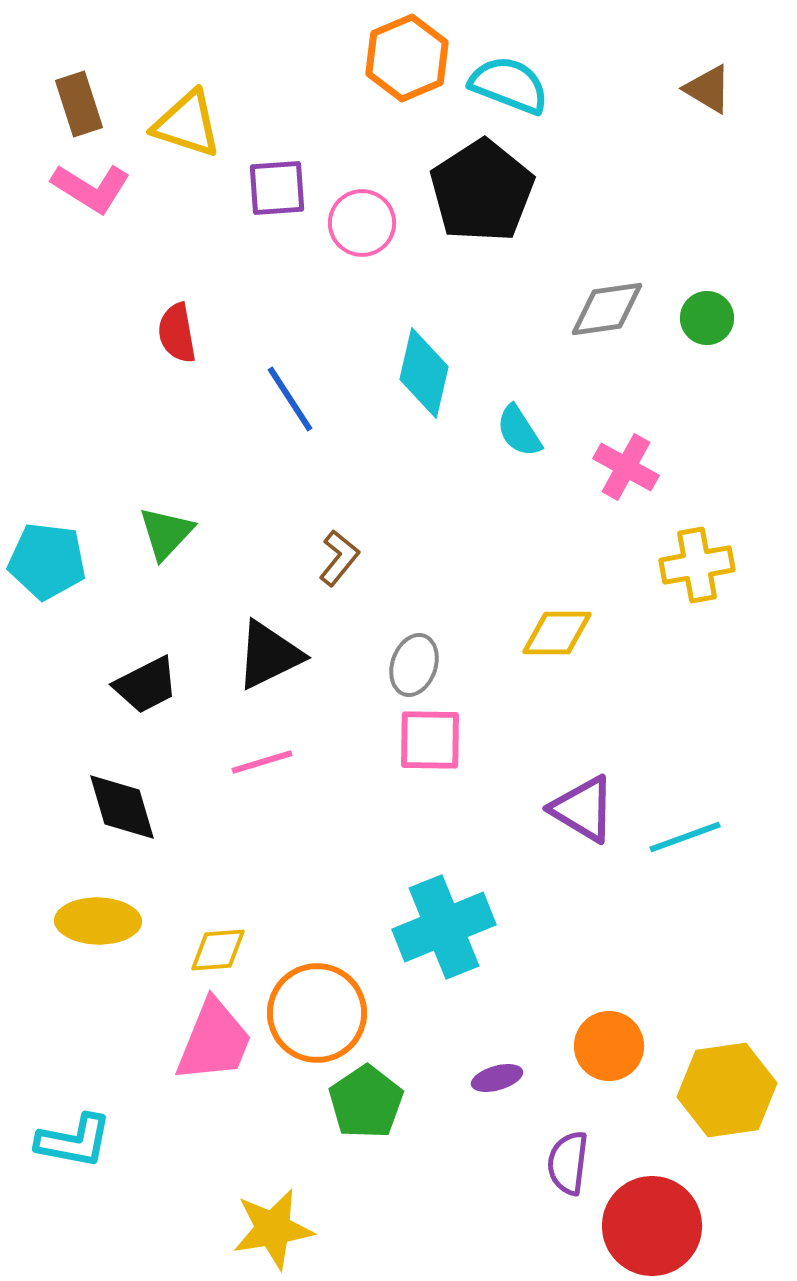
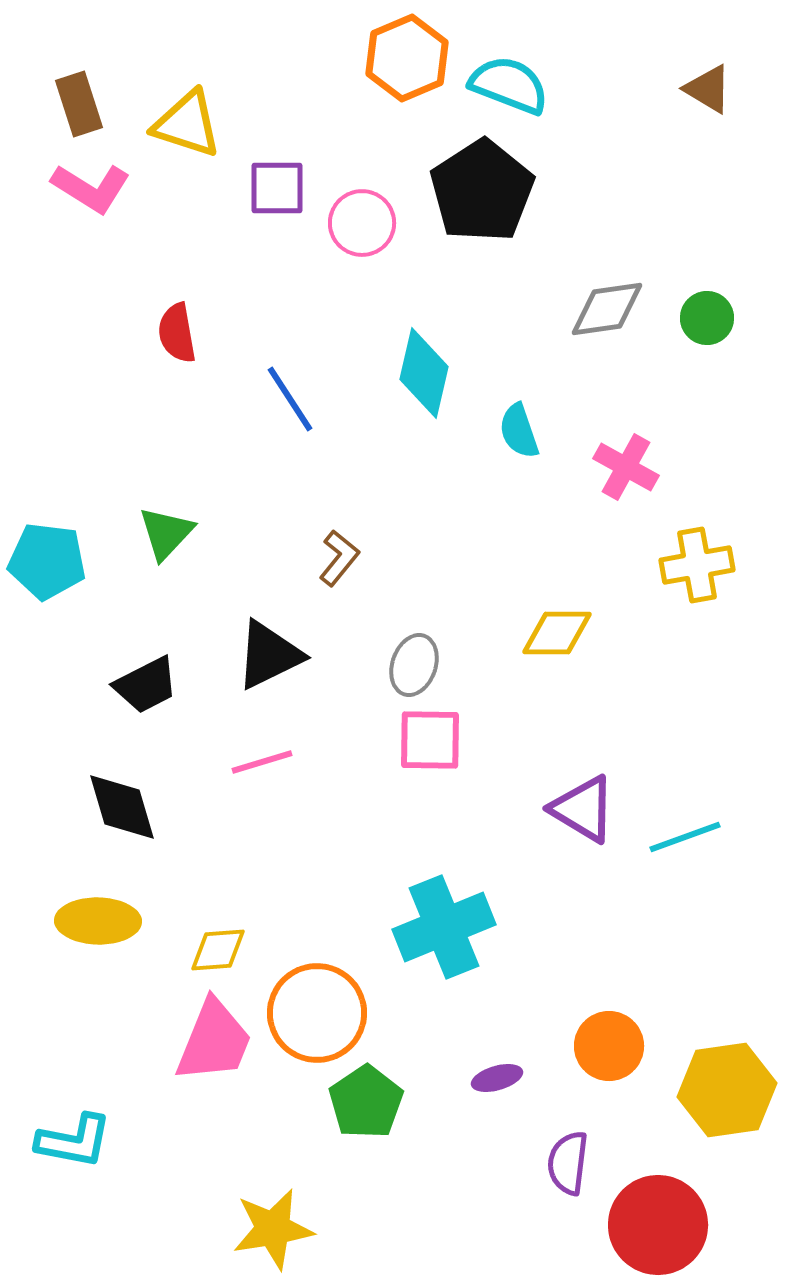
purple square at (277, 188): rotated 4 degrees clockwise
cyan semicircle at (519, 431): rotated 14 degrees clockwise
red circle at (652, 1226): moved 6 px right, 1 px up
